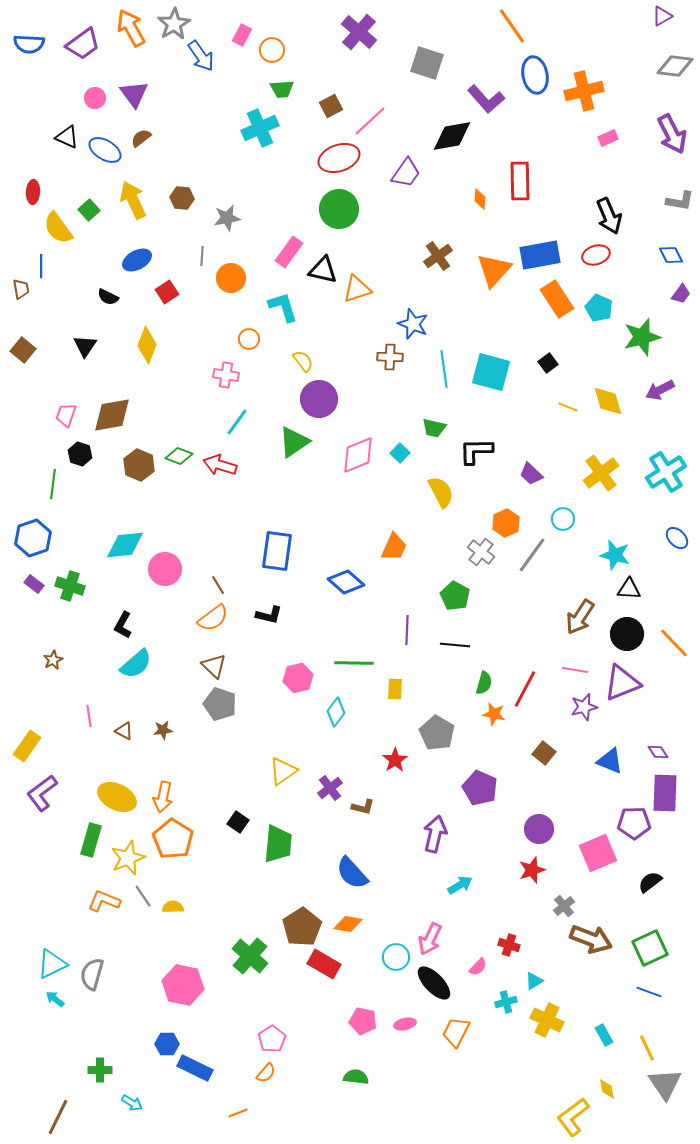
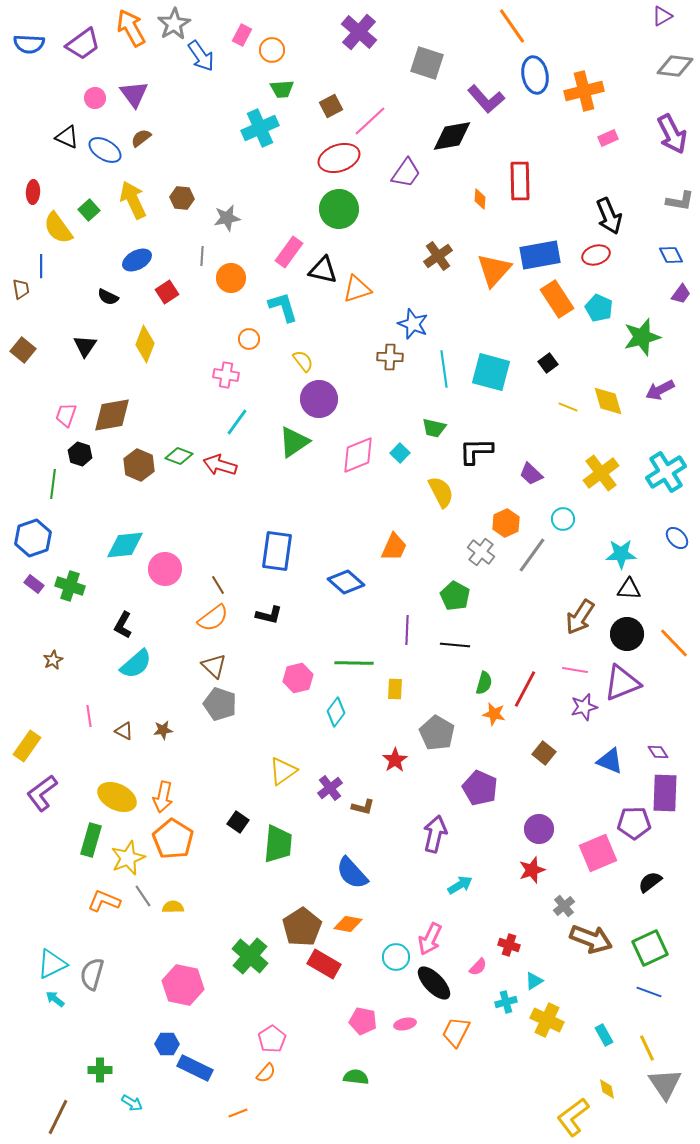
yellow diamond at (147, 345): moved 2 px left, 1 px up
cyan star at (615, 555): moved 6 px right, 1 px up; rotated 16 degrees counterclockwise
